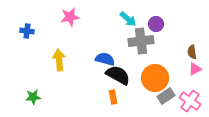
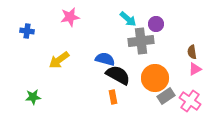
yellow arrow: rotated 120 degrees counterclockwise
